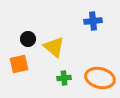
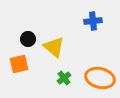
green cross: rotated 32 degrees counterclockwise
